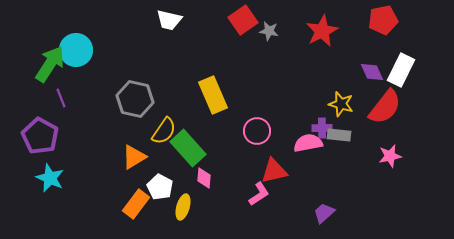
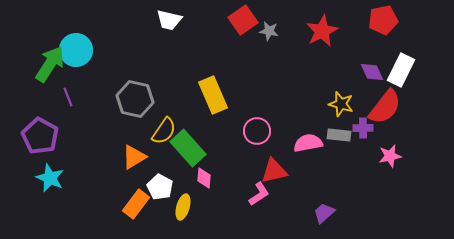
purple line: moved 7 px right, 1 px up
purple cross: moved 41 px right
